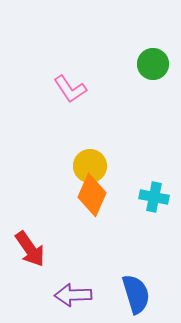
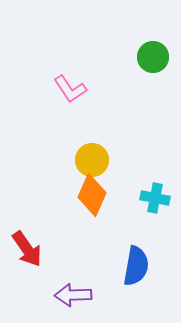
green circle: moved 7 px up
yellow circle: moved 2 px right, 6 px up
cyan cross: moved 1 px right, 1 px down
red arrow: moved 3 px left
blue semicircle: moved 28 px up; rotated 27 degrees clockwise
